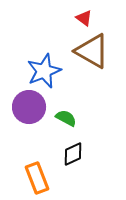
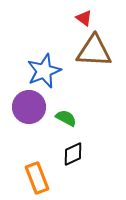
brown triangle: moved 2 px right; rotated 27 degrees counterclockwise
